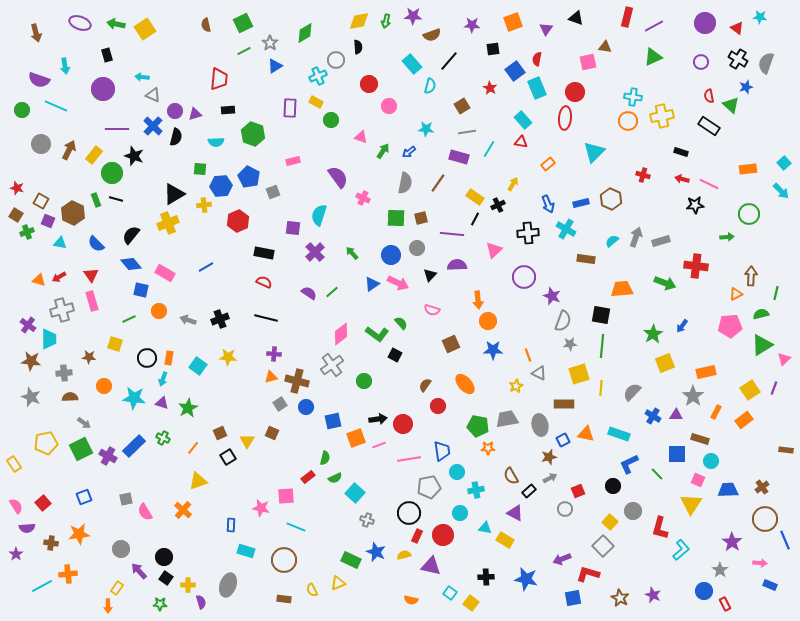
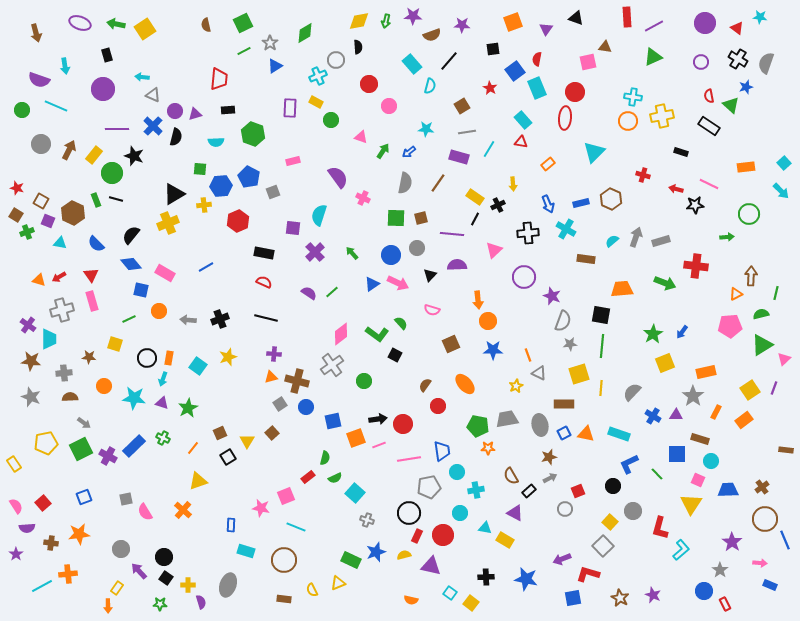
red rectangle at (627, 17): rotated 18 degrees counterclockwise
purple star at (472, 25): moved 10 px left
orange rectangle at (748, 169): moved 2 px left, 2 px up
red arrow at (682, 179): moved 6 px left, 10 px down
yellow arrow at (513, 184): rotated 144 degrees clockwise
gray arrow at (188, 320): rotated 14 degrees counterclockwise
blue arrow at (682, 326): moved 6 px down
yellow star at (228, 357): rotated 24 degrees counterclockwise
brown square at (272, 433): rotated 24 degrees clockwise
blue square at (563, 440): moved 1 px right, 7 px up
pink square at (286, 496): rotated 18 degrees counterclockwise
blue star at (376, 552): rotated 30 degrees clockwise
